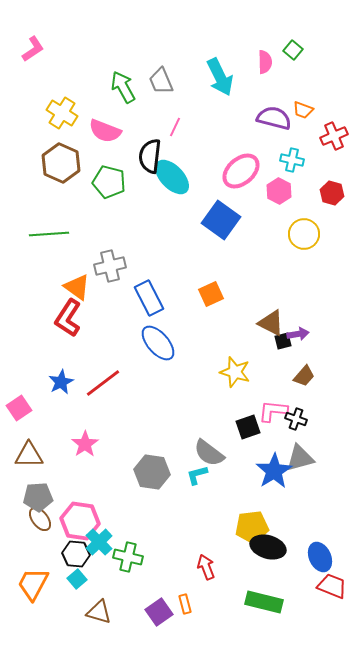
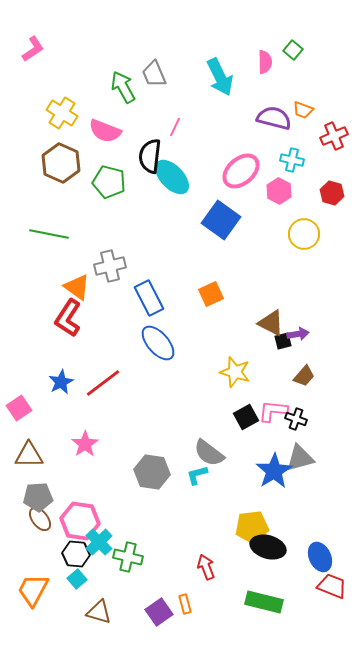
gray trapezoid at (161, 81): moved 7 px left, 7 px up
green line at (49, 234): rotated 15 degrees clockwise
black square at (248, 427): moved 2 px left, 10 px up; rotated 10 degrees counterclockwise
orange trapezoid at (33, 584): moved 6 px down
